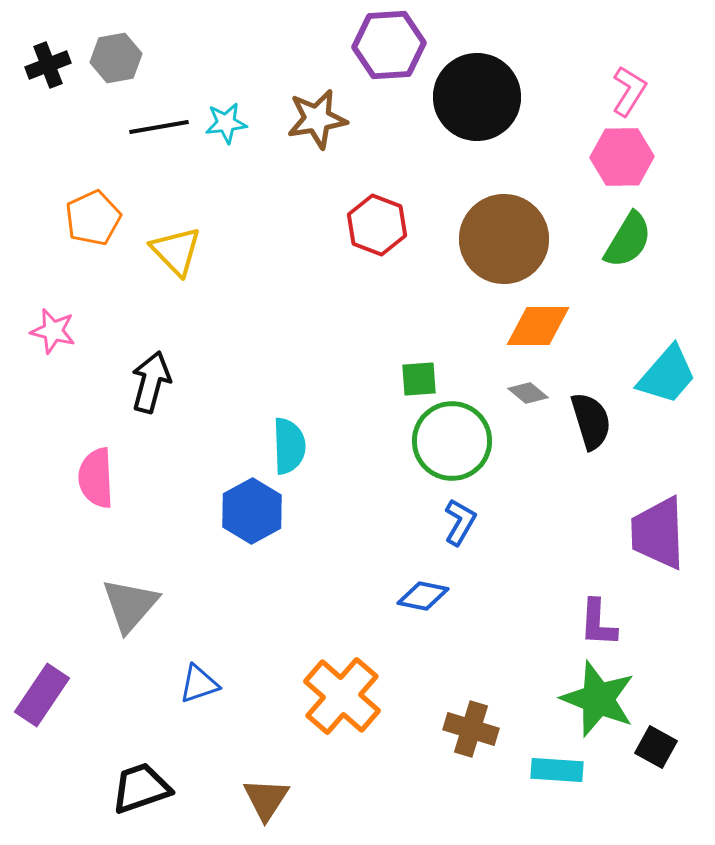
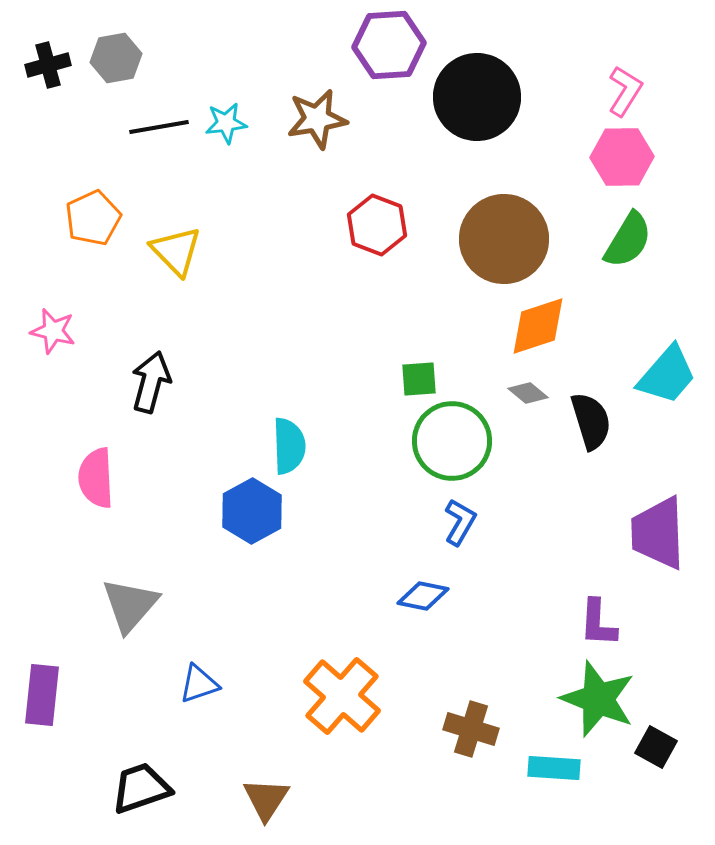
black cross: rotated 6 degrees clockwise
pink L-shape: moved 4 px left
orange diamond: rotated 18 degrees counterclockwise
purple rectangle: rotated 28 degrees counterclockwise
cyan rectangle: moved 3 px left, 2 px up
